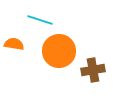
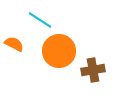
cyan line: rotated 15 degrees clockwise
orange semicircle: rotated 18 degrees clockwise
